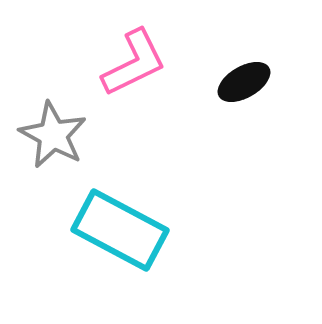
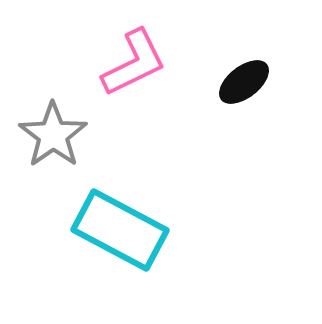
black ellipse: rotated 8 degrees counterclockwise
gray star: rotated 8 degrees clockwise
